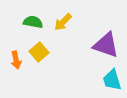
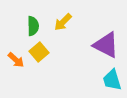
green semicircle: moved 4 px down; rotated 78 degrees clockwise
purple triangle: rotated 8 degrees clockwise
orange arrow: rotated 36 degrees counterclockwise
